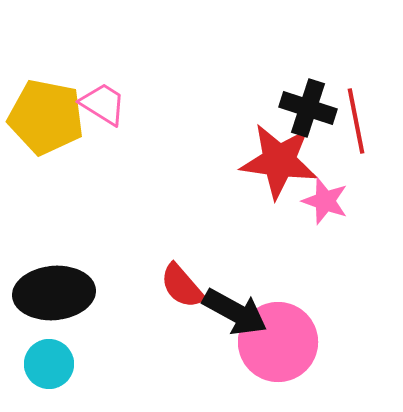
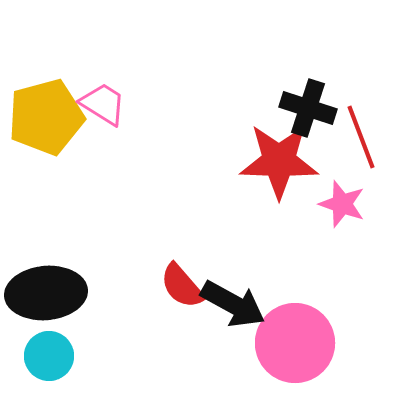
yellow pentagon: rotated 26 degrees counterclockwise
red line: moved 5 px right, 16 px down; rotated 10 degrees counterclockwise
red star: rotated 6 degrees counterclockwise
pink star: moved 17 px right, 3 px down
black ellipse: moved 8 px left
black arrow: moved 2 px left, 8 px up
pink circle: moved 17 px right, 1 px down
cyan circle: moved 8 px up
